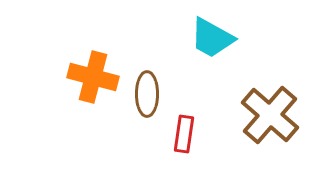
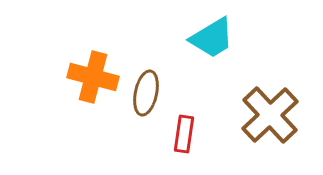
cyan trapezoid: rotated 60 degrees counterclockwise
brown ellipse: moved 1 px left, 1 px up; rotated 12 degrees clockwise
brown cross: rotated 6 degrees clockwise
